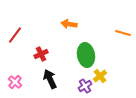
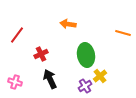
orange arrow: moved 1 px left
red line: moved 2 px right
pink cross: rotated 24 degrees counterclockwise
